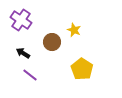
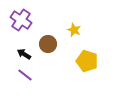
brown circle: moved 4 px left, 2 px down
black arrow: moved 1 px right, 1 px down
yellow pentagon: moved 5 px right, 8 px up; rotated 15 degrees counterclockwise
purple line: moved 5 px left
